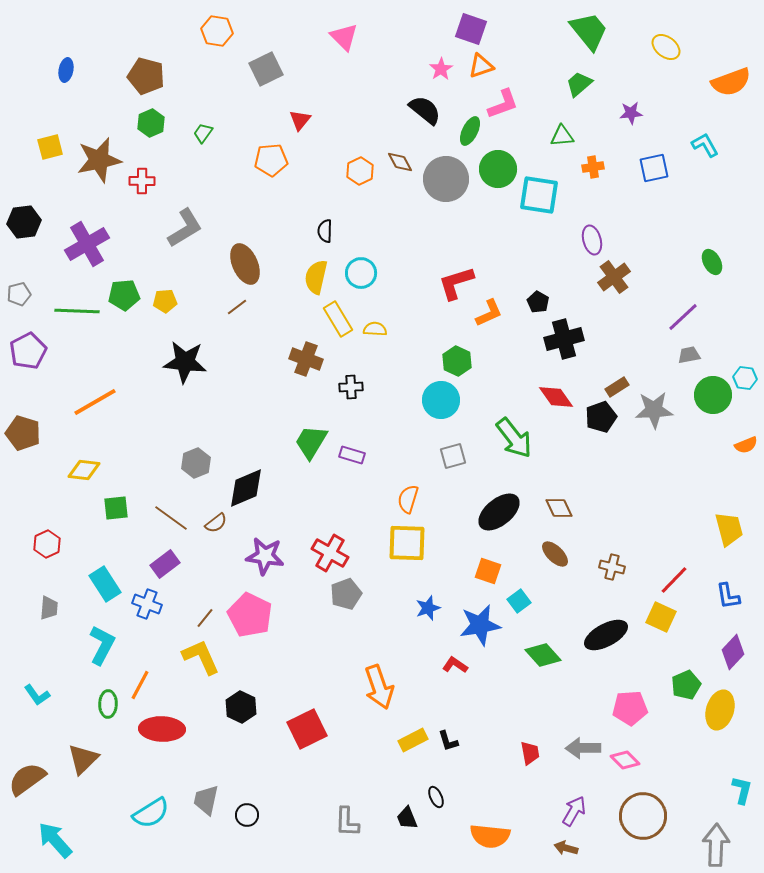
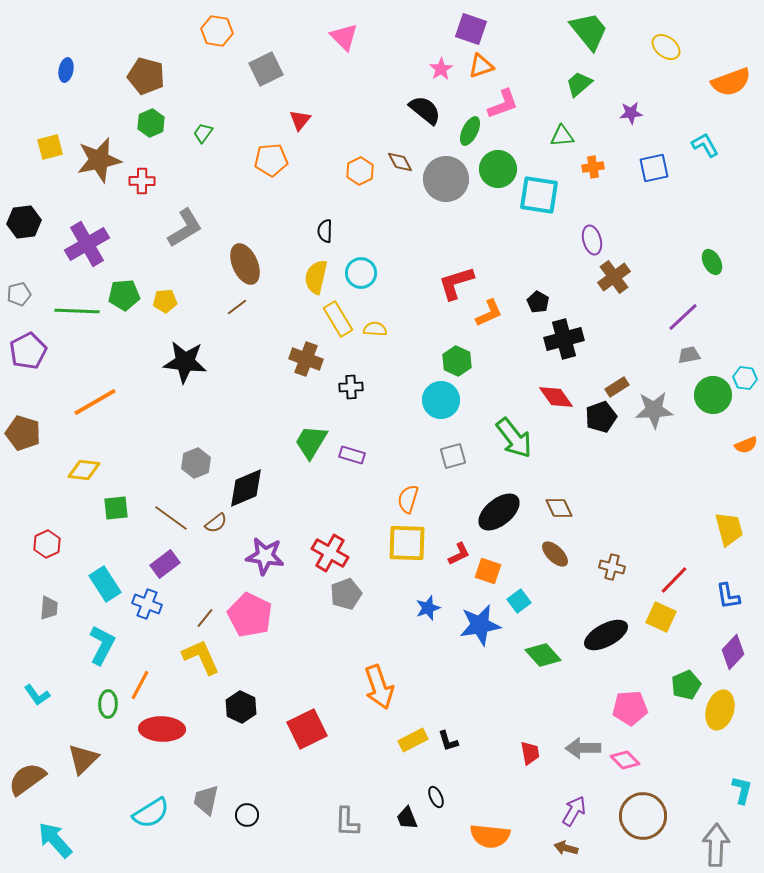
red L-shape at (455, 665): moved 4 px right, 111 px up; rotated 120 degrees clockwise
